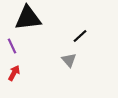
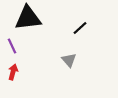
black line: moved 8 px up
red arrow: moved 1 px left, 1 px up; rotated 14 degrees counterclockwise
